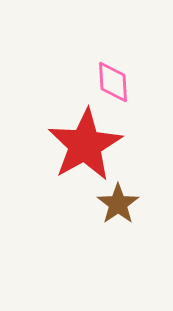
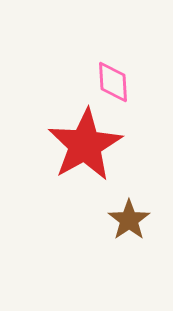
brown star: moved 11 px right, 16 px down
